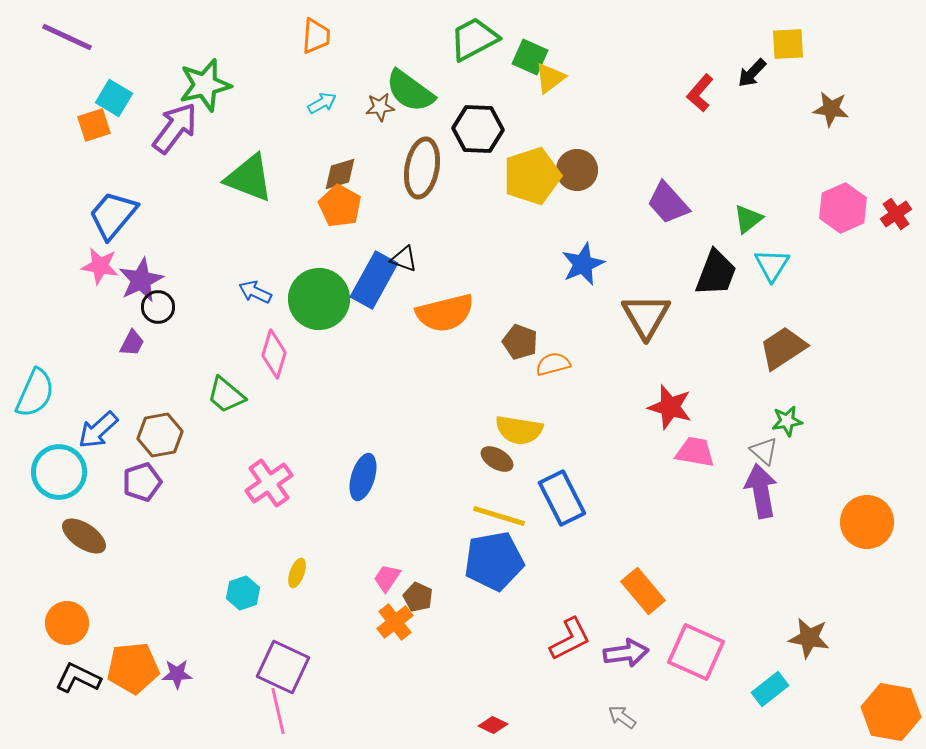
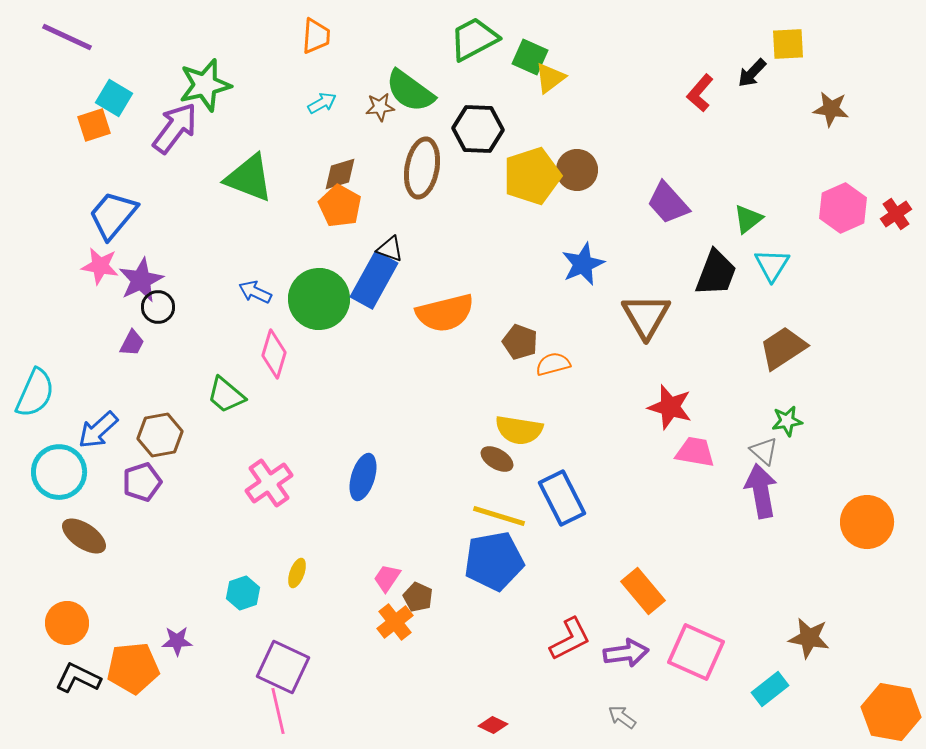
black triangle at (404, 259): moved 14 px left, 10 px up
purple star at (177, 674): moved 33 px up
